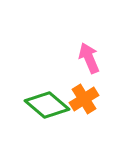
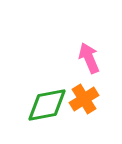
green diamond: rotated 51 degrees counterclockwise
